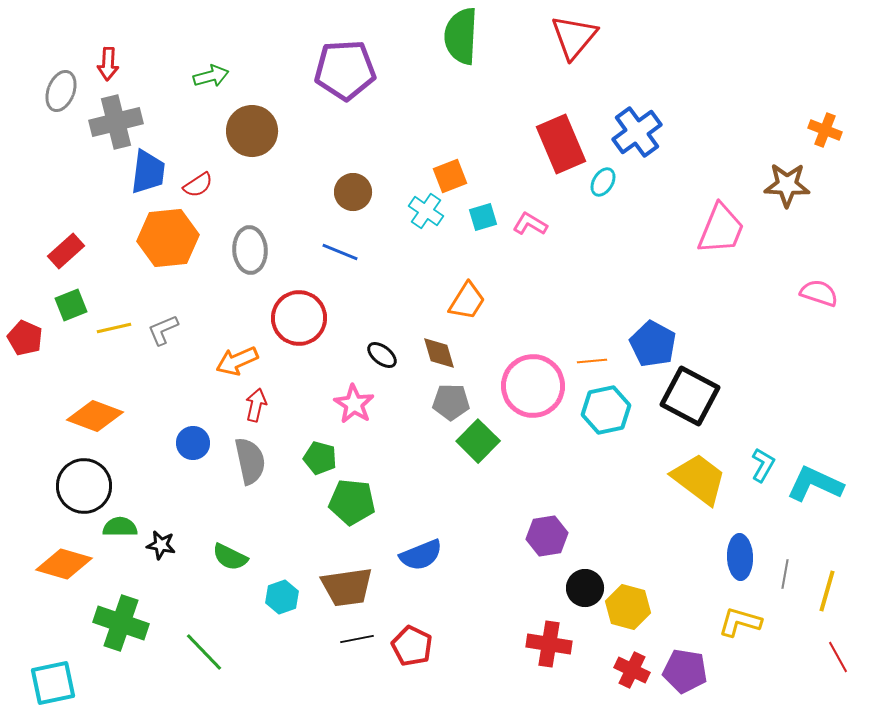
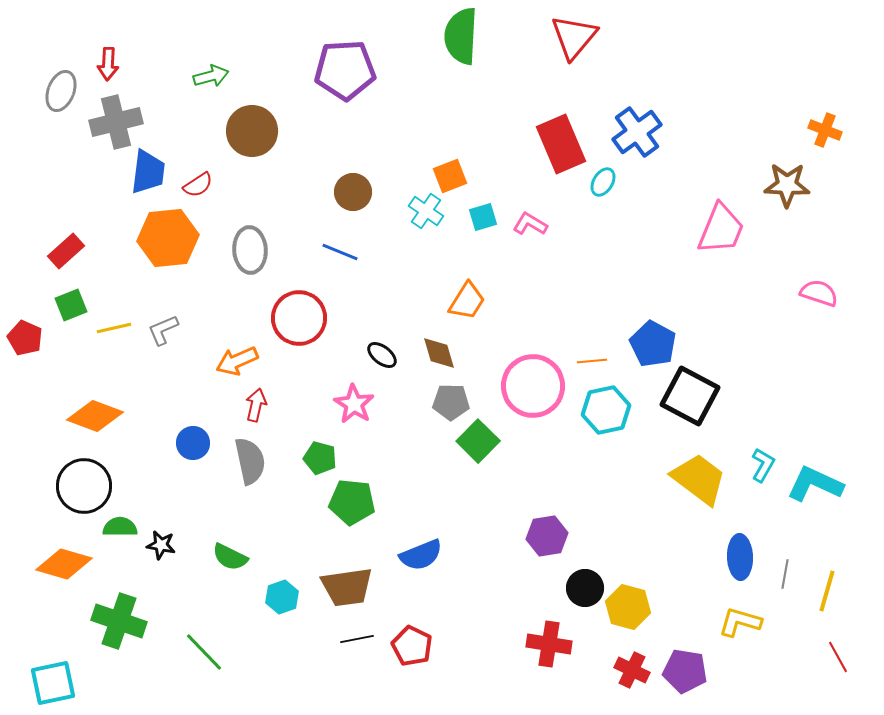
green cross at (121, 623): moved 2 px left, 2 px up
